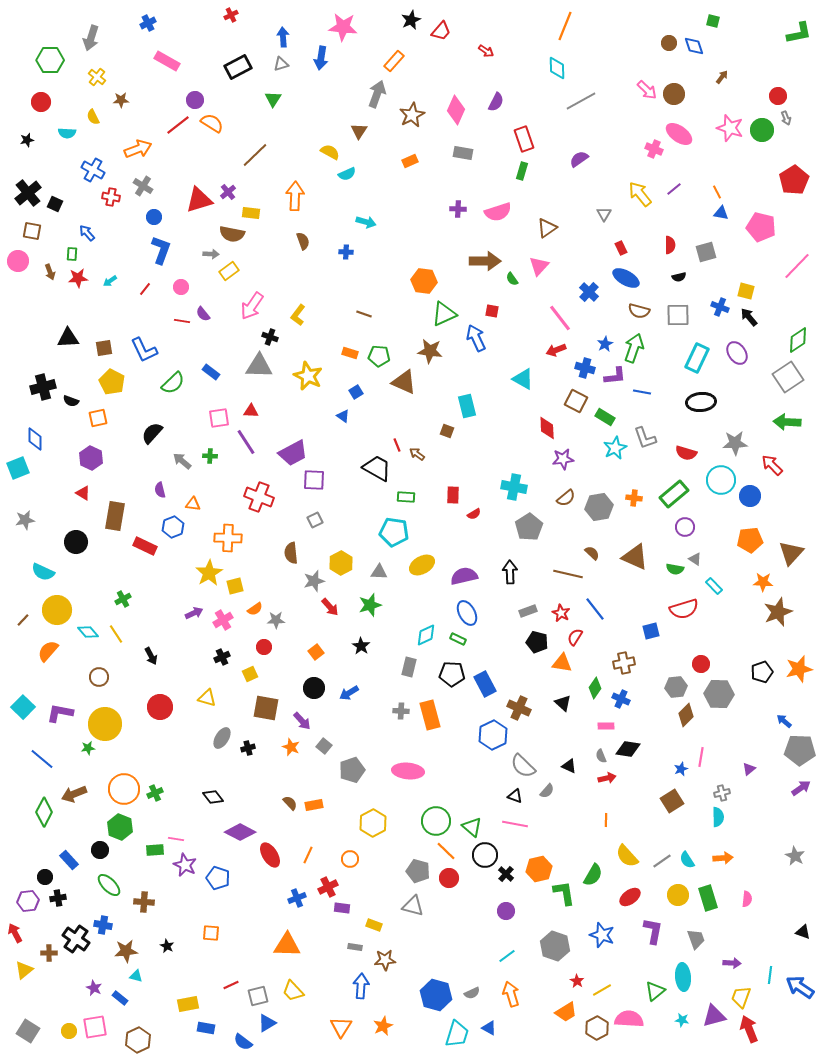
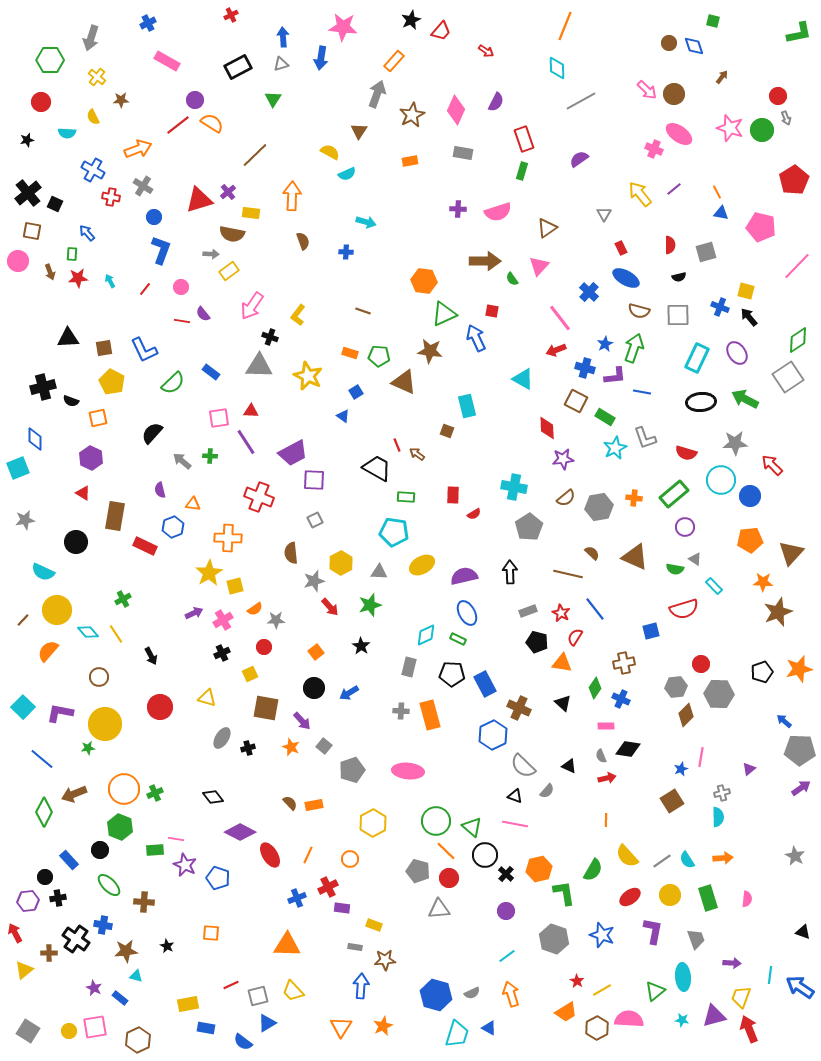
orange rectangle at (410, 161): rotated 14 degrees clockwise
orange arrow at (295, 196): moved 3 px left
cyan arrow at (110, 281): rotated 96 degrees clockwise
brown line at (364, 314): moved 1 px left, 3 px up
green arrow at (787, 422): moved 42 px left, 23 px up; rotated 24 degrees clockwise
black cross at (222, 657): moved 4 px up
green semicircle at (593, 875): moved 5 px up
yellow circle at (678, 895): moved 8 px left
gray triangle at (413, 906): moved 26 px right, 3 px down; rotated 20 degrees counterclockwise
gray hexagon at (555, 946): moved 1 px left, 7 px up
